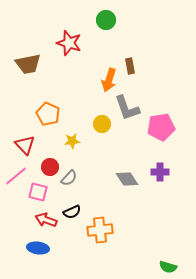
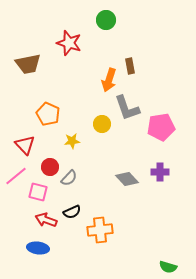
gray diamond: rotated 10 degrees counterclockwise
